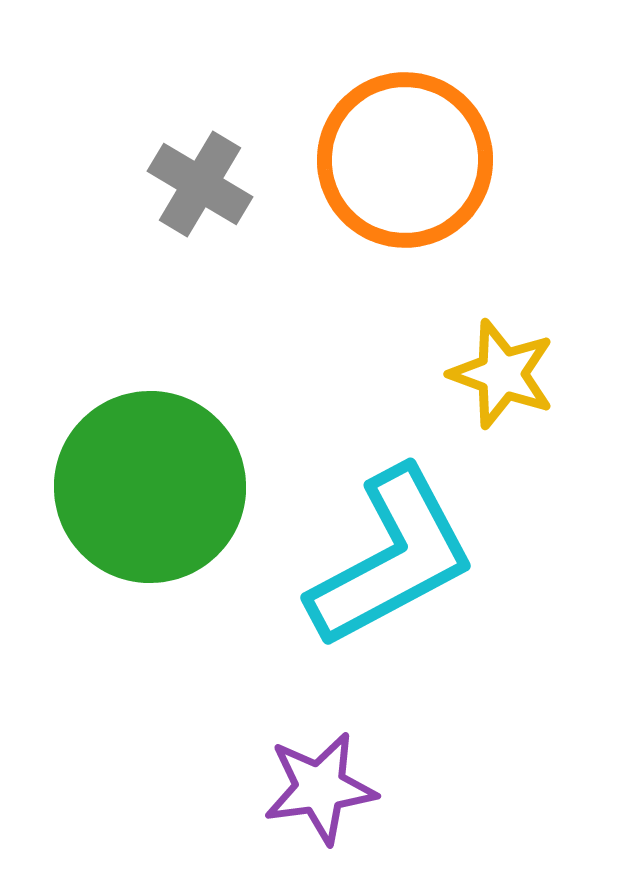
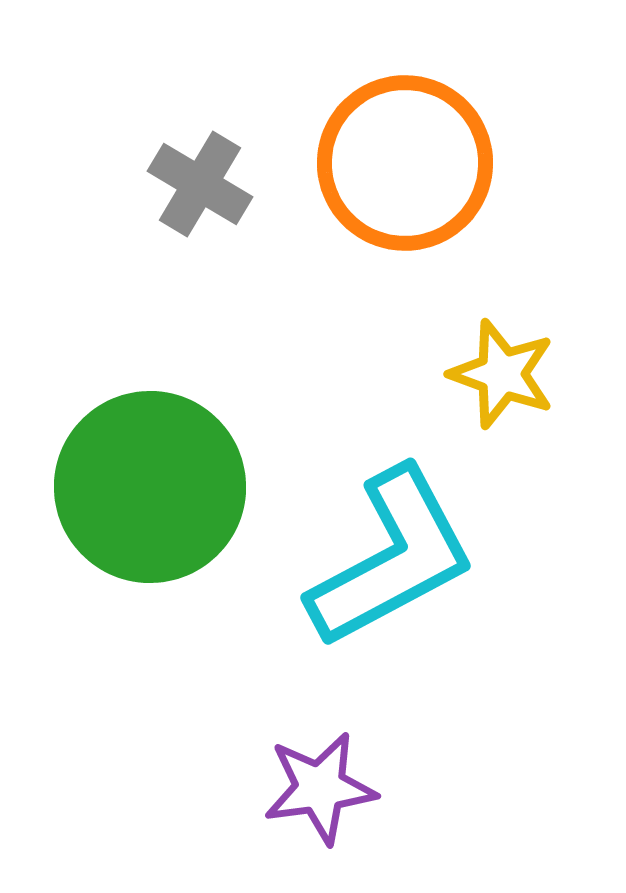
orange circle: moved 3 px down
